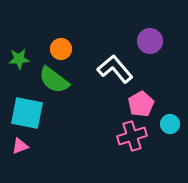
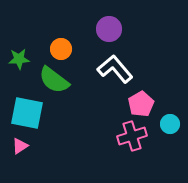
purple circle: moved 41 px left, 12 px up
pink triangle: rotated 12 degrees counterclockwise
